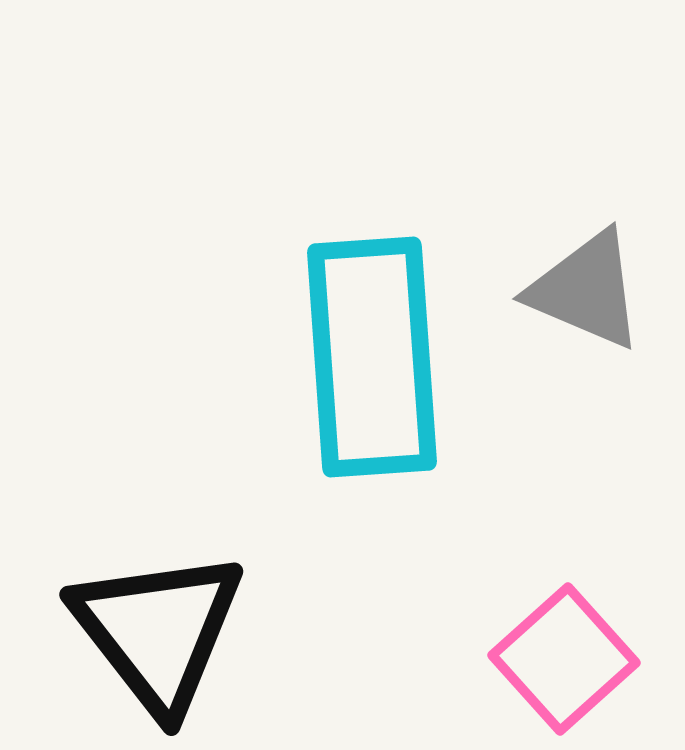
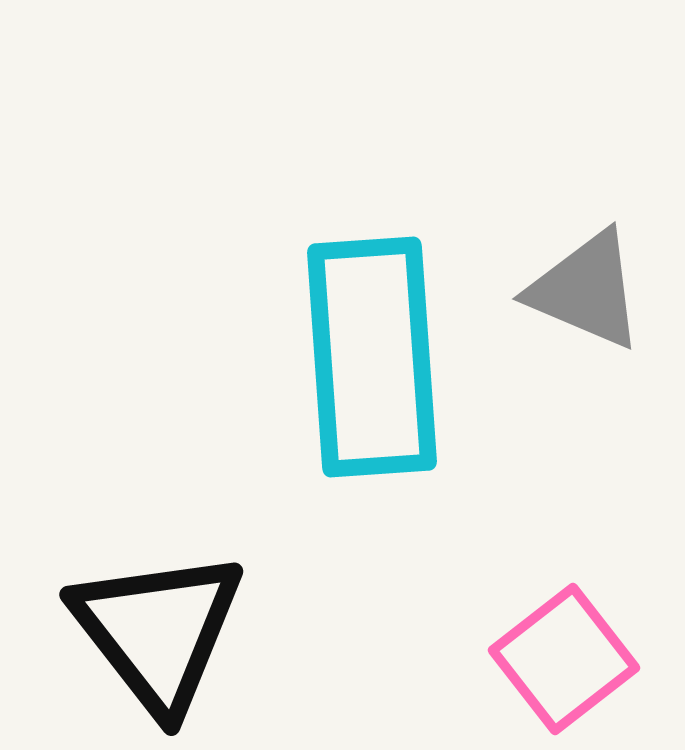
pink square: rotated 4 degrees clockwise
